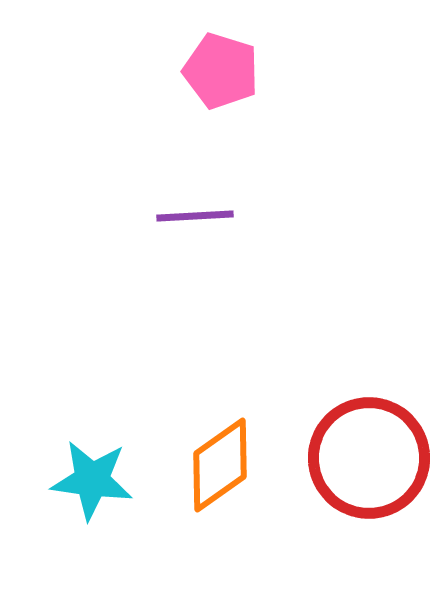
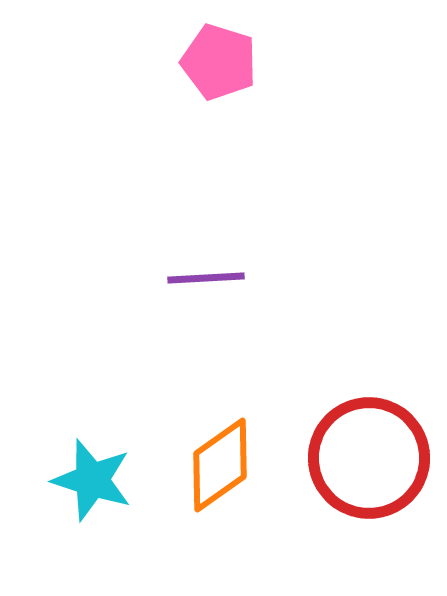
pink pentagon: moved 2 px left, 9 px up
purple line: moved 11 px right, 62 px down
cyan star: rotated 10 degrees clockwise
